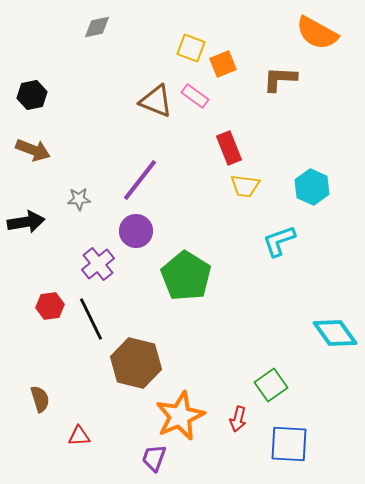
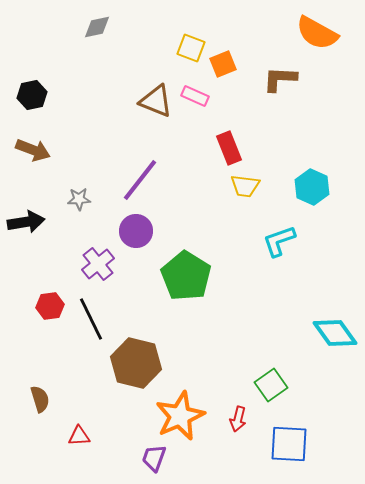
pink rectangle: rotated 12 degrees counterclockwise
